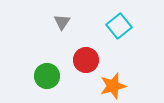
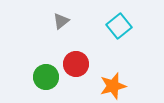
gray triangle: moved 1 px left, 1 px up; rotated 18 degrees clockwise
red circle: moved 10 px left, 4 px down
green circle: moved 1 px left, 1 px down
